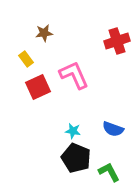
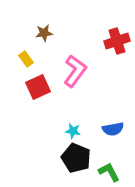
pink L-shape: moved 1 px right, 4 px up; rotated 60 degrees clockwise
blue semicircle: rotated 30 degrees counterclockwise
